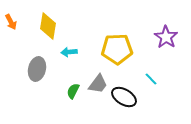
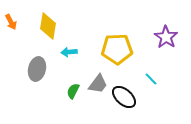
black ellipse: rotated 10 degrees clockwise
